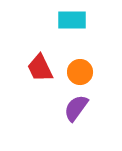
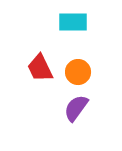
cyan rectangle: moved 1 px right, 2 px down
orange circle: moved 2 px left
